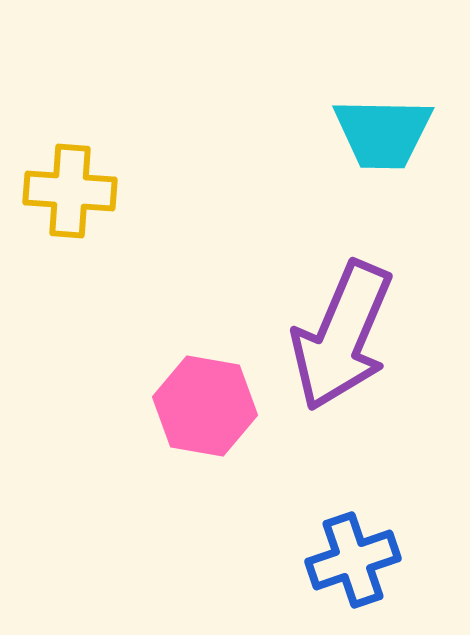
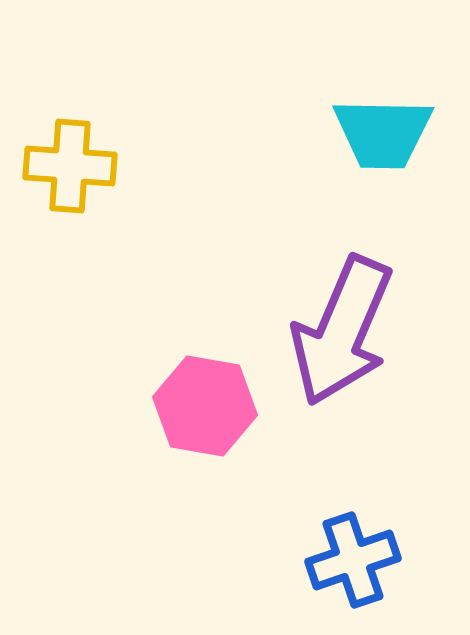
yellow cross: moved 25 px up
purple arrow: moved 5 px up
